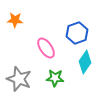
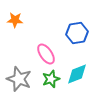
blue hexagon: rotated 10 degrees clockwise
pink ellipse: moved 6 px down
cyan diamond: moved 8 px left, 12 px down; rotated 35 degrees clockwise
green star: moved 4 px left, 1 px down; rotated 24 degrees counterclockwise
